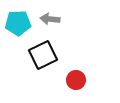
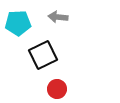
gray arrow: moved 8 px right, 2 px up
red circle: moved 19 px left, 9 px down
